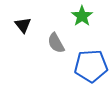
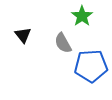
black triangle: moved 10 px down
gray semicircle: moved 7 px right
